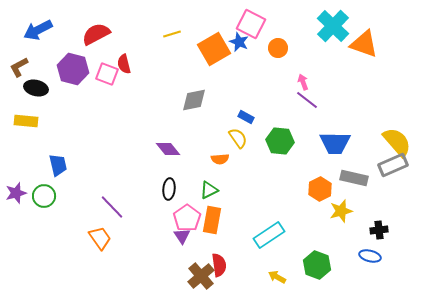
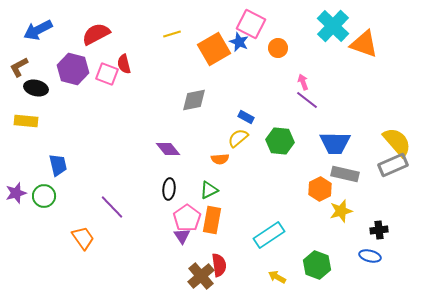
yellow semicircle at (238, 138): rotated 95 degrees counterclockwise
gray rectangle at (354, 178): moved 9 px left, 4 px up
orange trapezoid at (100, 238): moved 17 px left
